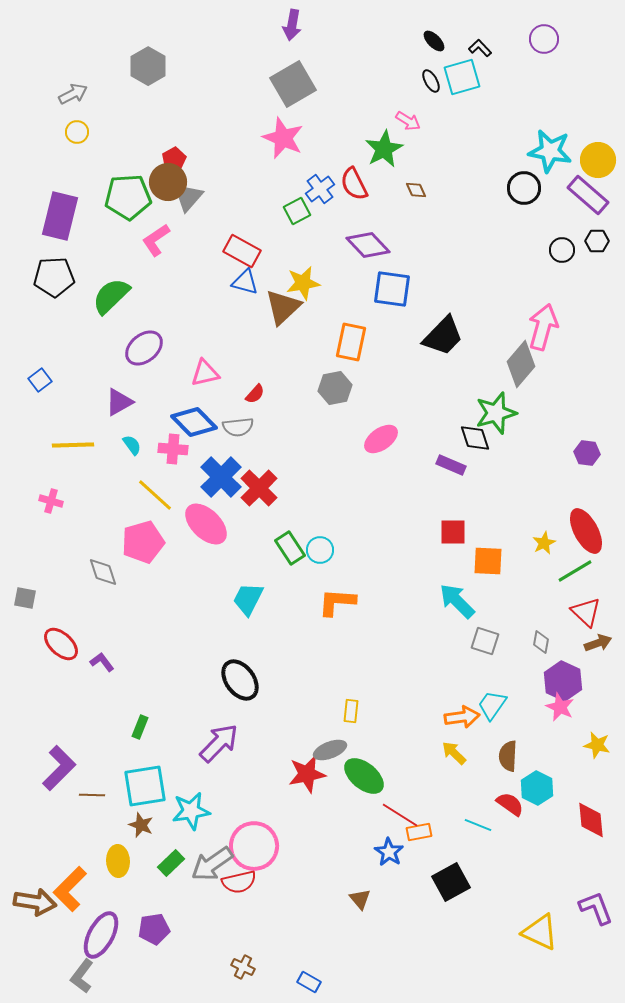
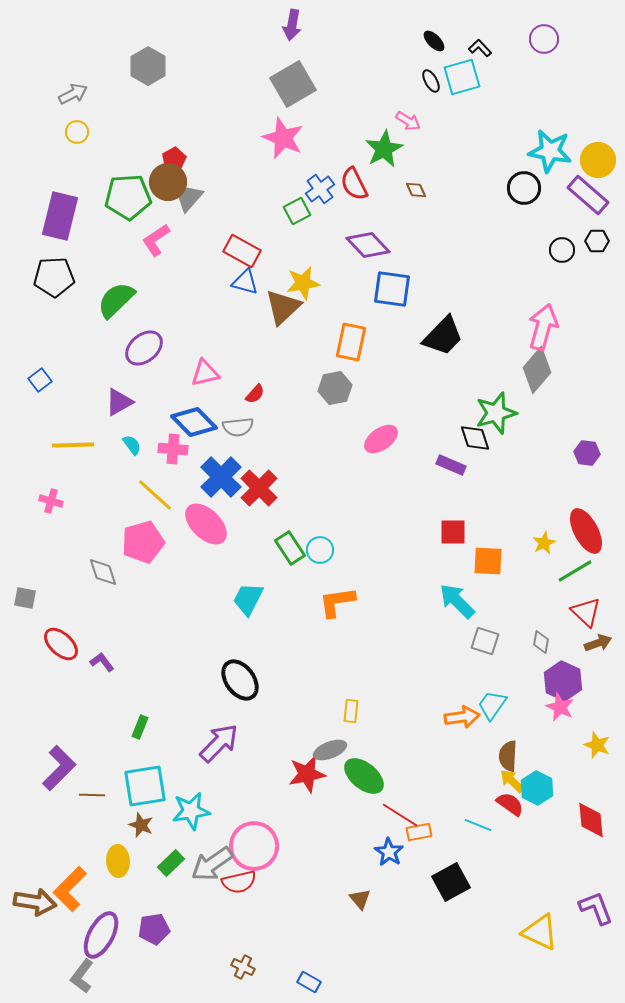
green semicircle at (111, 296): moved 5 px right, 4 px down
gray diamond at (521, 364): moved 16 px right, 6 px down
orange L-shape at (337, 602): rotated 12 degrees counterclockwise
yellow star at (597, 745): rotated 8 degrees clockwise
yellow arrow at (454, 753): moved 58 px right, 28 px down
